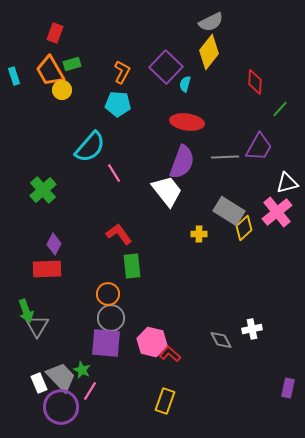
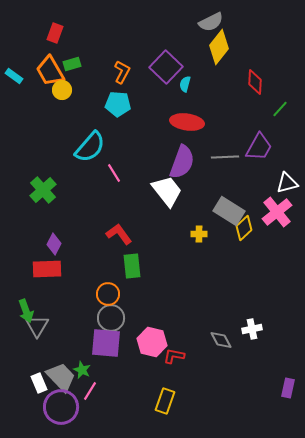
yellow diamond at (209, 52): moved 10 px right, 5 px up
cyan rectangle at (14, 76): rotated 36 degrees counterclockwise
red L-shape at (170, 354): moved 4 px right, 2 px down; rotated 30 degrees counterclockwise
